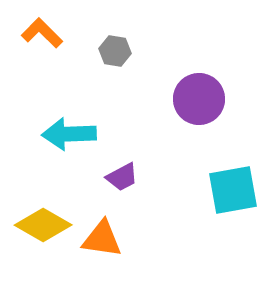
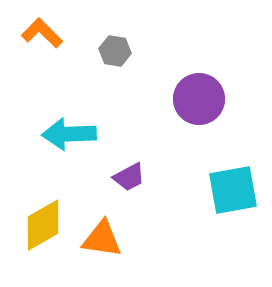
purple trapezoid: moved 7 px right
yellow diamond: rotated 60 degrees counterclockwise
